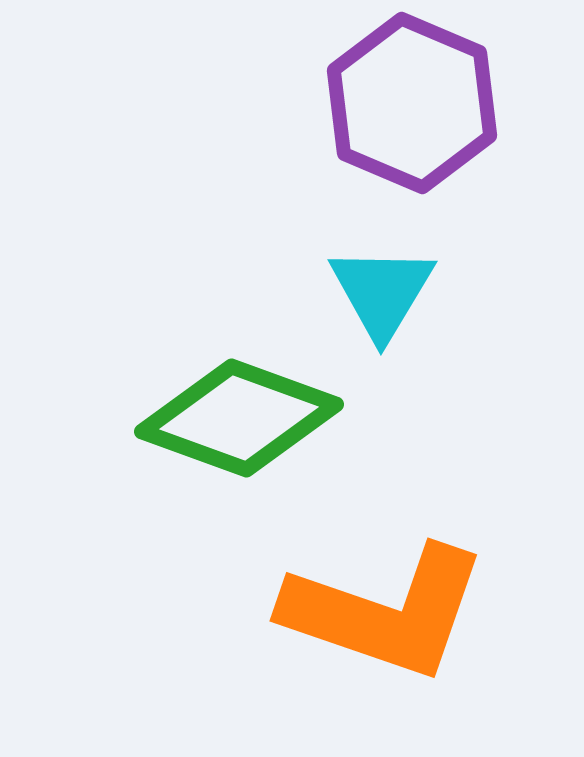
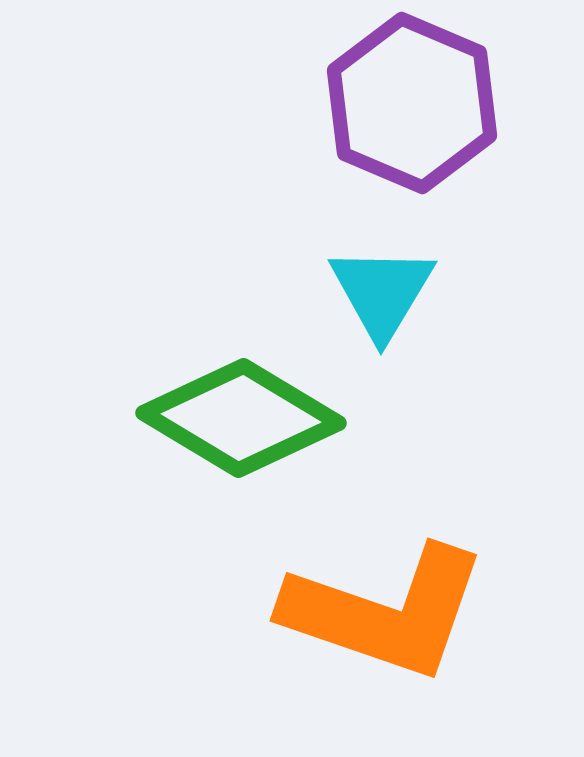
green diamond: moved 2 px right; rotated 11 degrees clockwise
